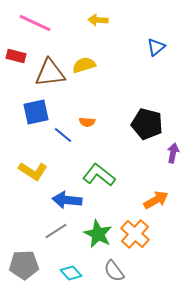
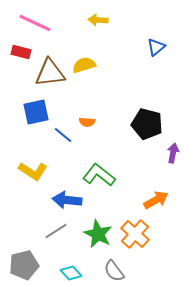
red rectangle: moved 5 px right, 4 px up
gray pentagon: rotated 12 degrees counterclockwise
